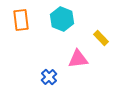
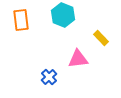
cyan hexagon: moved 1 px right, 4 px up
